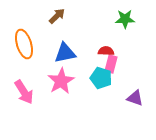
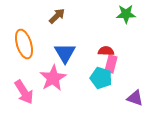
green star: moved 1 px right, 5 px up
blue triangle: rotated 50 degrees counterclockwise
pink star: moved 8 px left, 3 px up
